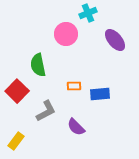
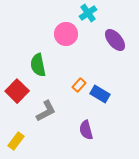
cyan cross: rotated 12 degrees counterclockwise
orange rectangle: moved 5 px right, 1 px up; rotated 48 degrees counterclockwise
blue rectangle: rotated 36 degrees clockwise
purple semicircle: moved 10 px right, 3 px down; rotated 30 degrees clockwise
